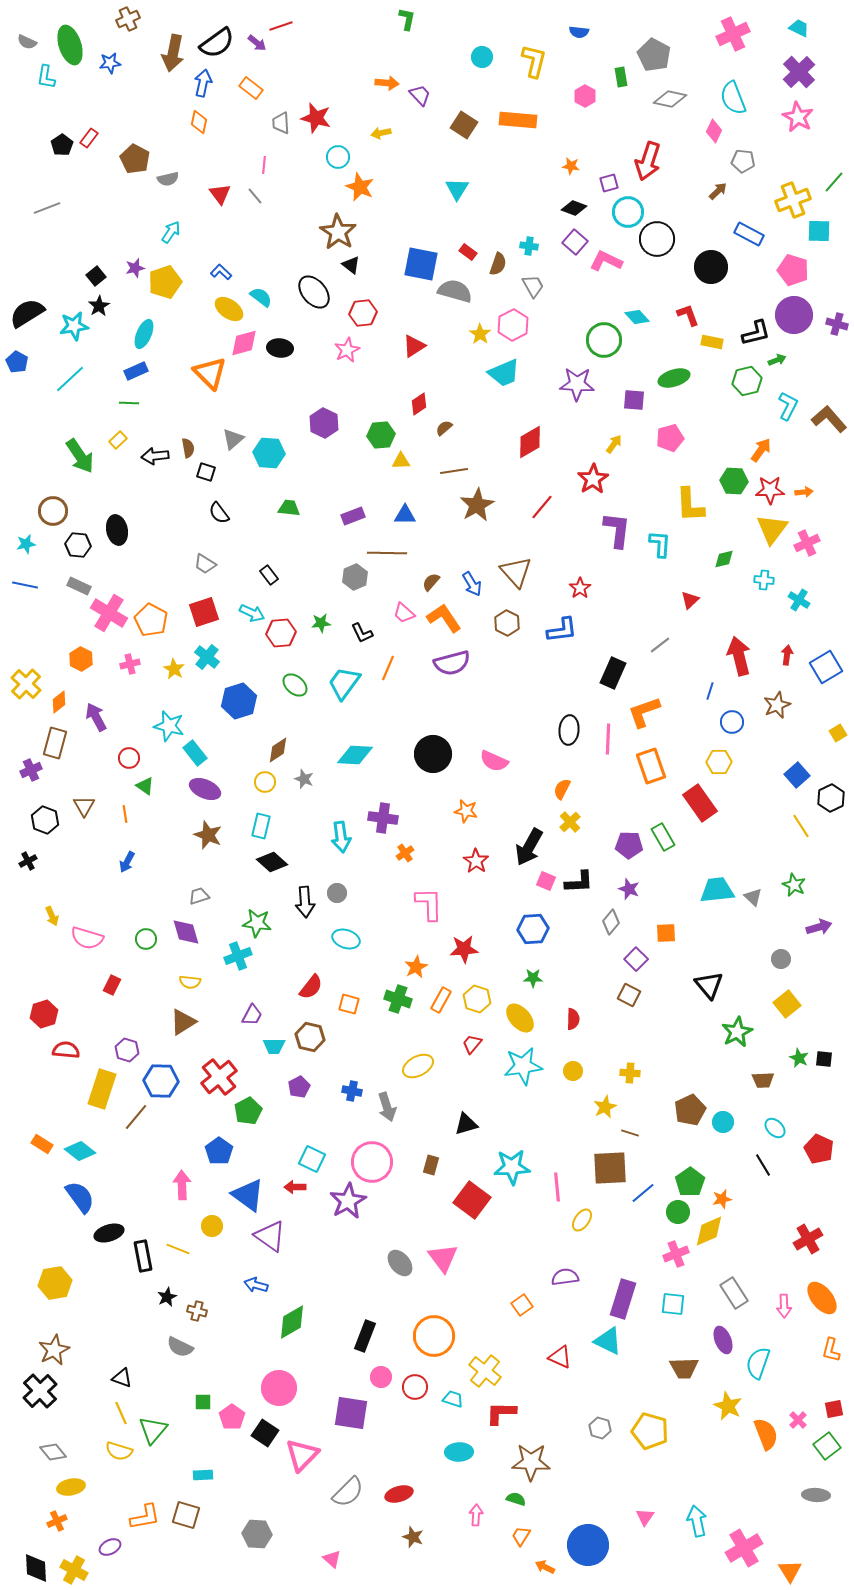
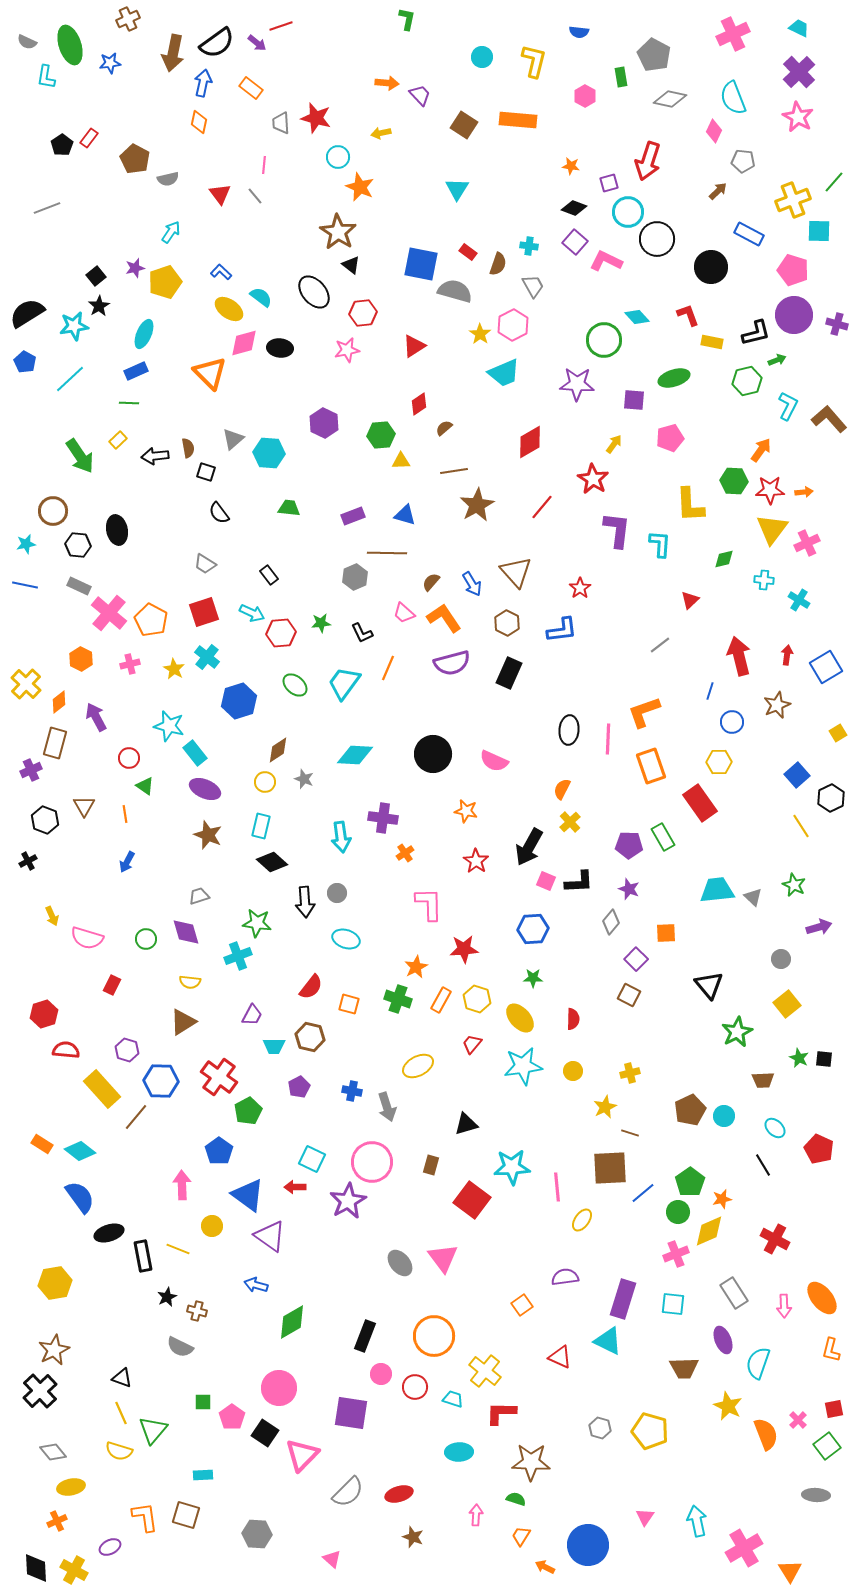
pink star at (347, 350): rotated 15 degrees clockwise
blue pentagon at (17, 362): moved 8 px right
red star at (593, 479): rotated 8 degrees counterclockwise
blue triangle at (405, 515): rotated 15 degrees clockwise
pink cross at (109, 613): rotated 9 degrees clockwise
black rectangle at (613, 673): moved 104 px left
yellow cross at (630, 1073): rotated 18 degrees counterclockwise
red cross at (219, 1077): rotated 15 degrees counterclockwise
yellow rectangle at (102, 1089): rotated 60 degrees counterclockwise
cyan circle at (723, 1122): moved 1 px right, 6 px up
red cross at (808, 1239): moved 33 px left; rotated 32 degrees counterclockwise
pink circle at (381, 1377): moved 3 px up
orange L-shape at (145, 1517): rotated 88 degrees counterclockwise
